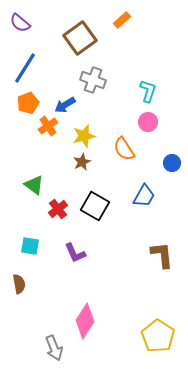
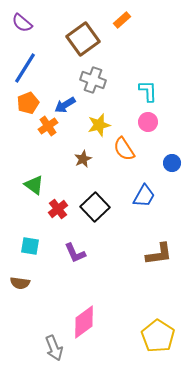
purple semicircle: moved 2 px right
brown square: moved 3 px right, 1 px down
cyan L-shape: rotated 20 degrees counterclockwise
yellow star: moved 15 px right, 11 px up
brown star: moved 1 px right, 3 px up
black square: moved 1 px down; rotated 16 degrees clockwise
brown L-shape: moved 3 px left, 1 px up; rotated 88 degrees clockwise
brown semicircle: moved 1 px right, 1 px up; rotated 108 degrees clockwise
pink diamond: moved 1 px left, 1 px down; rotated 20 degrees clockwise
